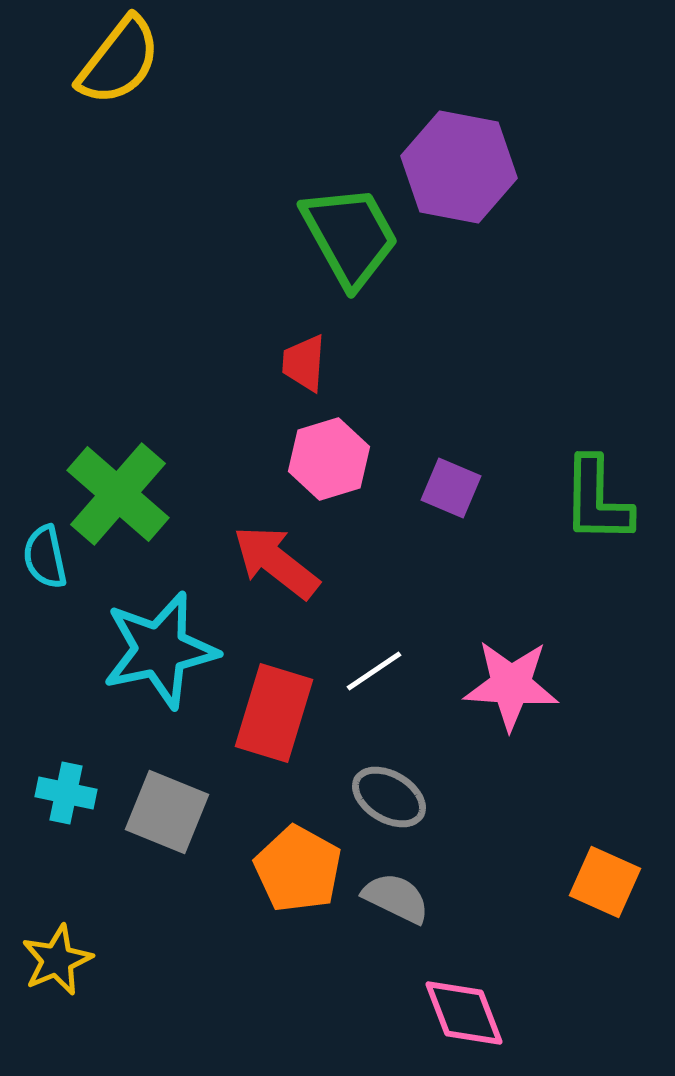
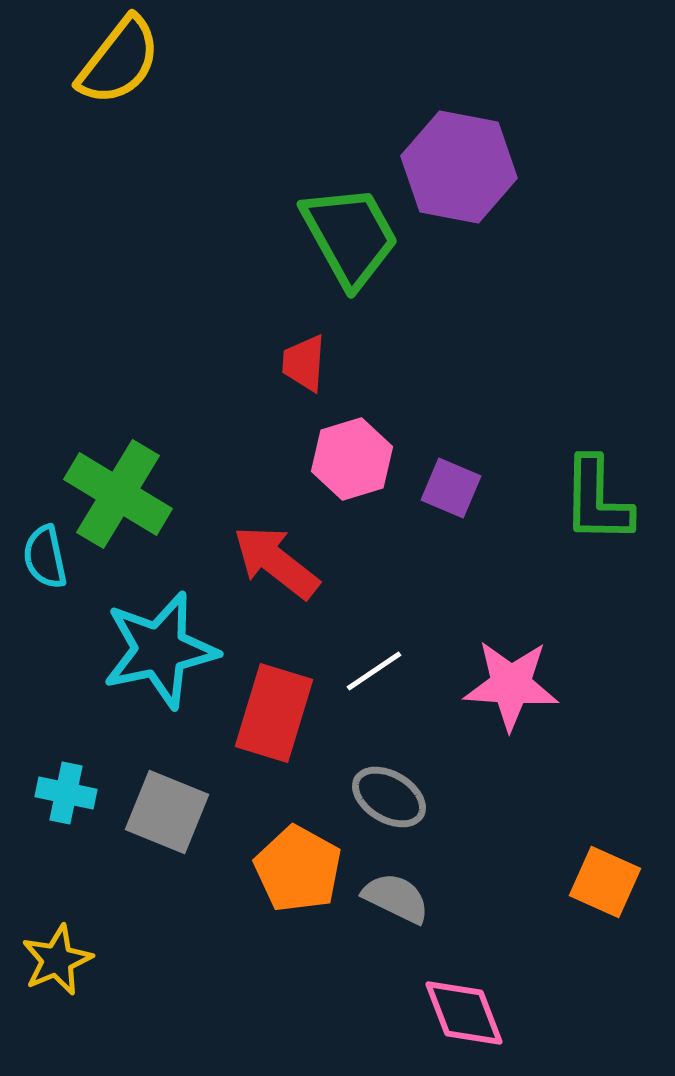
pink hexagon: moved 23 px right
green cross: rotated 10 degrees counterclockwise
